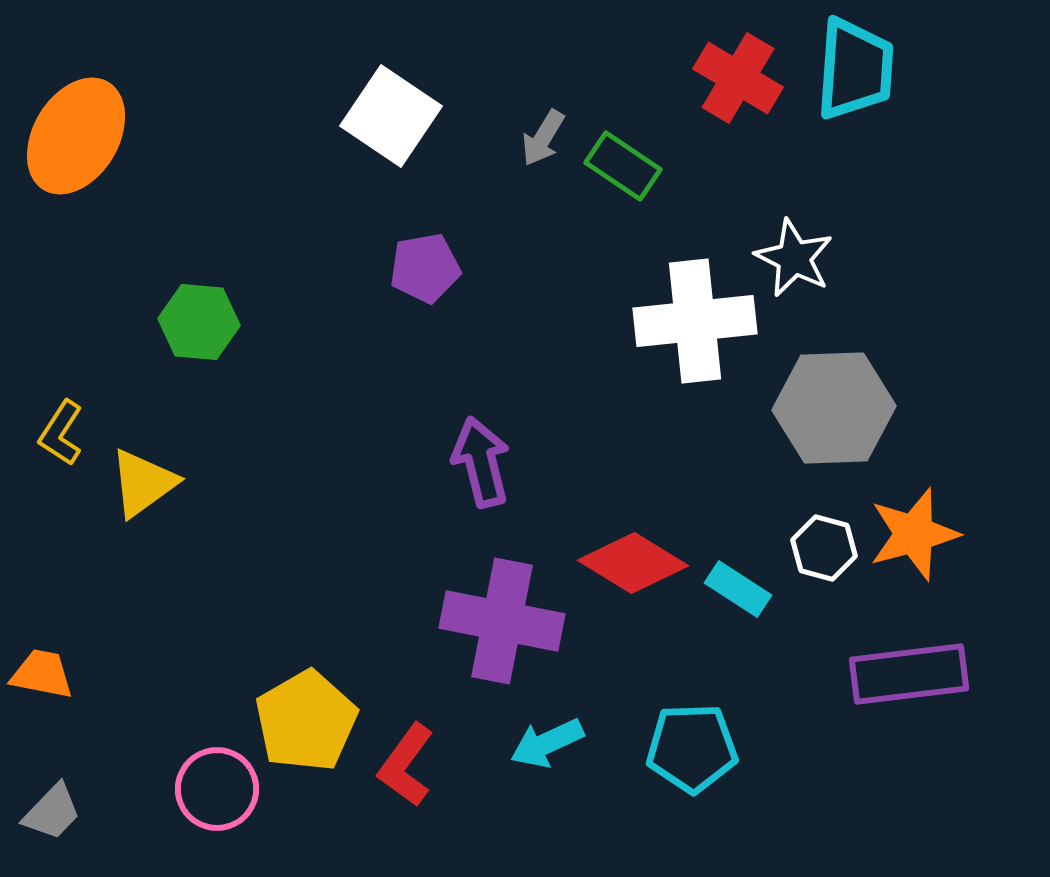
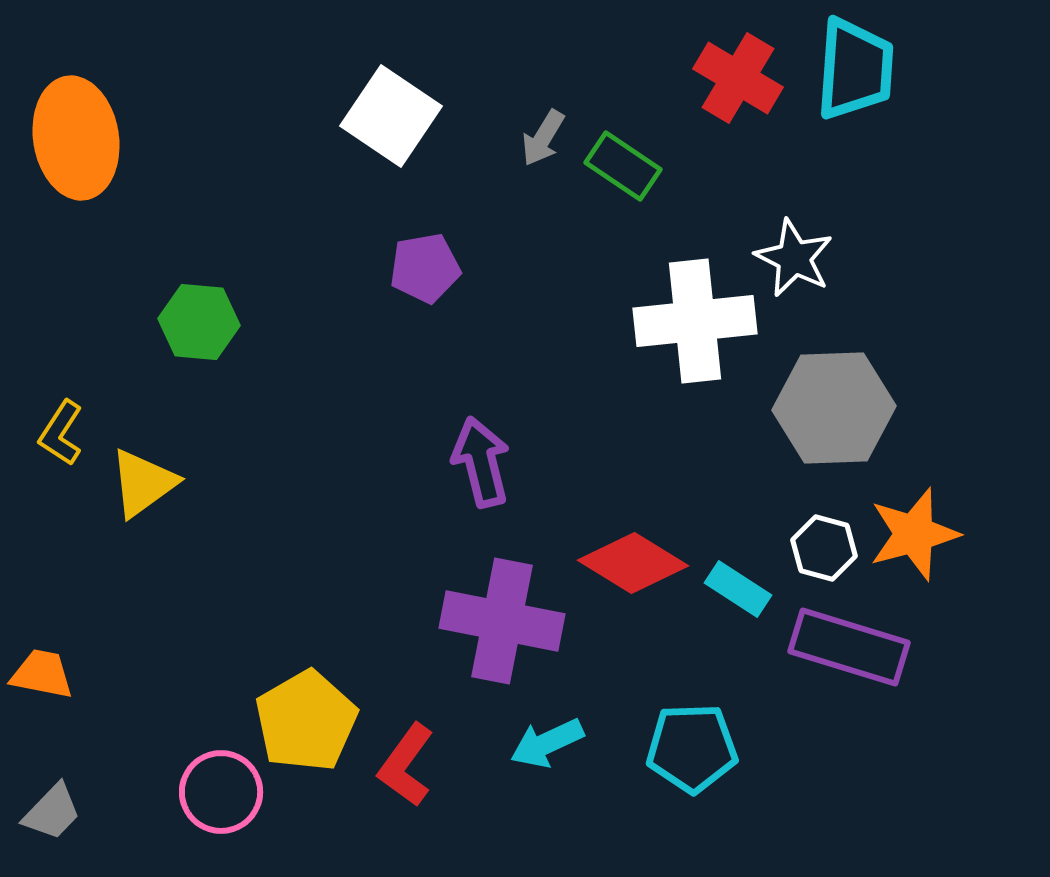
orange ellipse: moved 2 px down; rotated 40 degrees counterclockwise
purple rectangle: moved 60 px left, 27 px up; rotated 24 degrees clockwise
pink circle: moved 4 px right, 3 px down
